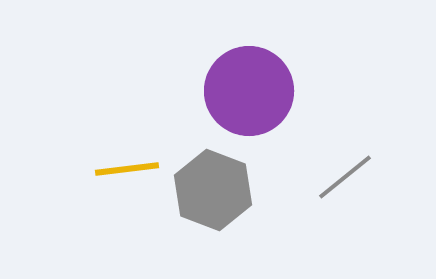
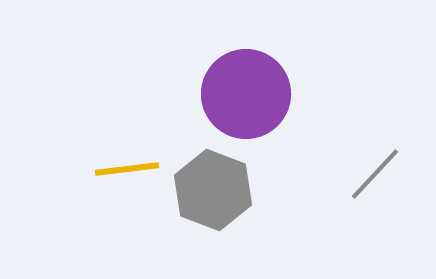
purple circle: moved 3 px left, 3 px down
gray line: moved 30 px right, 3 px up; rotated 8 degrees counterclockwise
